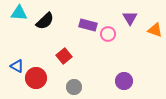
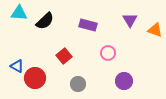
purple triangle: moved 2 px down
pink circle: moved 19 px down
red circle: moved 1 px left
gray circle: moved 4 px right, 3 px up
